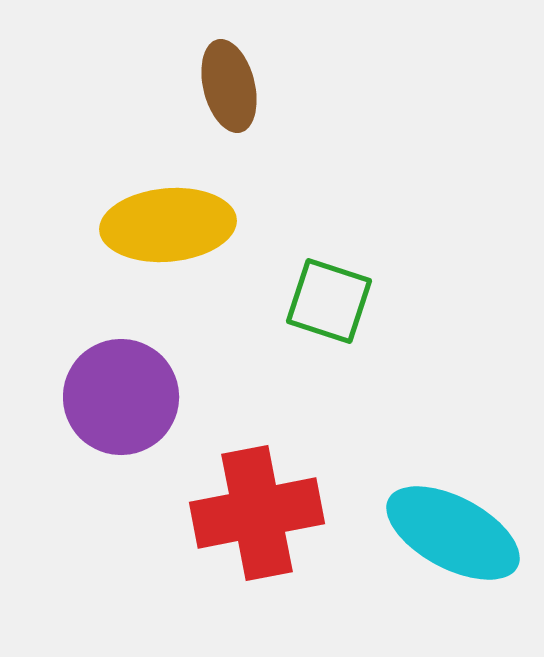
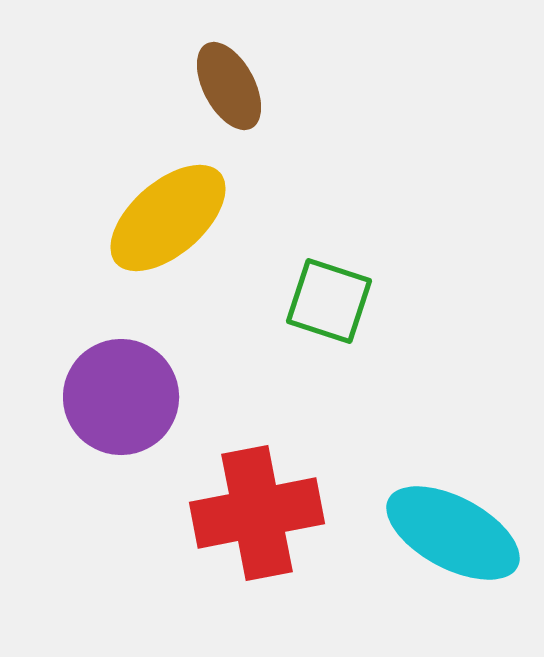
brown ellipse: rotated 14 degrees counterclockwise
yellow ellipse: moved 7 px up; rotated 36 degrees counterclockwise
